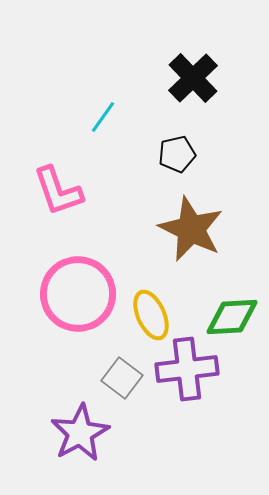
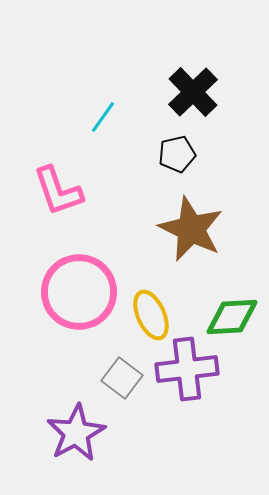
black cross: moved 14 px down
pink circle: moved 1 px right, 2 px up
purple star: moved 4 px left
